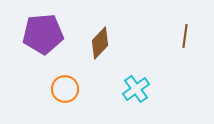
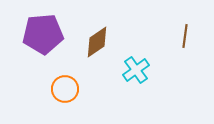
brown diamond: moved 3 px left, 1 px up; rotated 12 degrees clockwise
cyan cross: moved 19 px up
